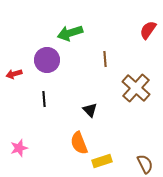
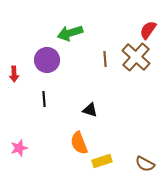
red arrow: rotated 77 degrees counterclockwise
brown cross: moved 31 px up
black triangle: rotated 28 degrees counterclockwise
brown semicircle: rotated 144 degrees clockwise
